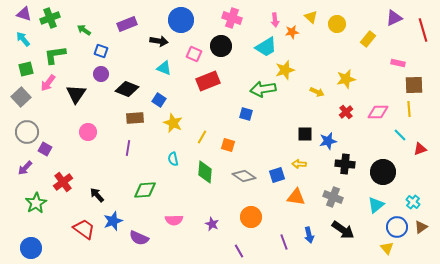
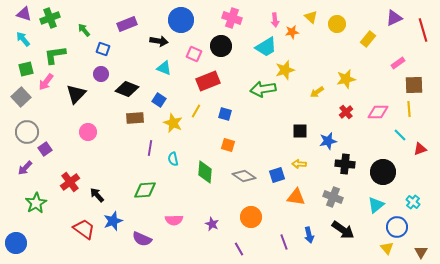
green arrow at (84, 30): rotated 16 degrees clockwise
blue square at (101, 51): moved 2 px right, 2 px up
pink rectangle at (398, 63): rotated 48 degrees counterclockwise
pink arrow at (48, 83): moved 2 px left, 1 px up
yellow arrow at (317, 92): rotated 120 degrees clockwise
black triangle at (76, 94): rotated 10 degrees clockwise
blue square at (246, 114): moved 21 px left
black square at (305, 134): moved 5 px left, 3 px up
yellow line at (202, 137): moved 6 px left, 26 px up
purple line at (128, 148): moved 22 px right
purple square at (45, 149): rotated 24 degrees clockwise
red cross at (63, 182): moved 7 px right
brown triangle at (421, 227): moved 25 px down; rotated 24 degrees counterclockwise
purple semicircle at (139, 238): moved 3 px right, 1 px down
blue circle at (31, 248): moved 15 px left, 5 px up
purple line at (239, 251): moved 2 px up
